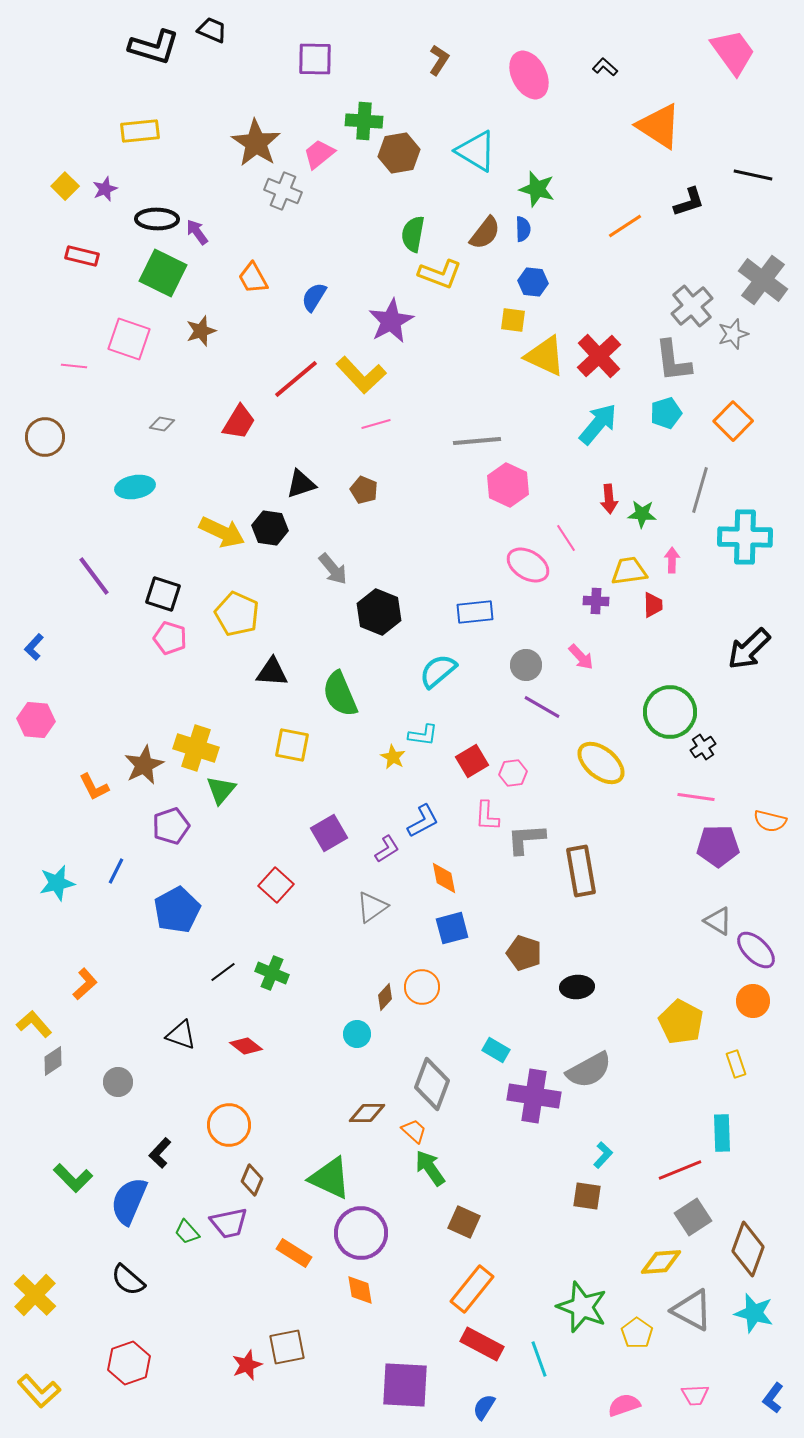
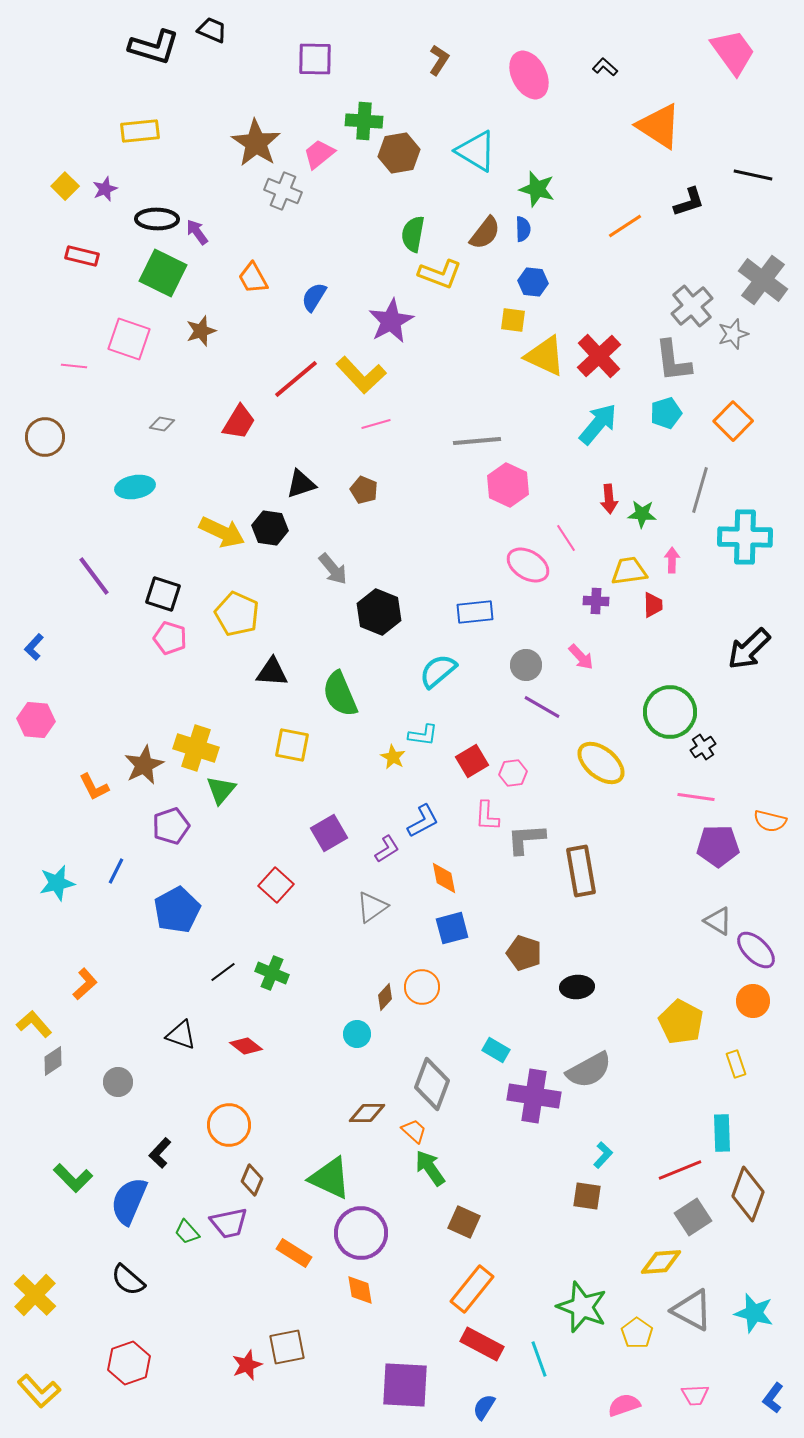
brown diamond at (748, 1249): moved 55 px up
